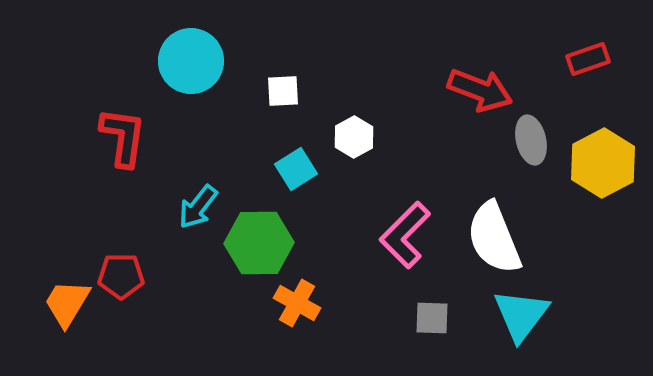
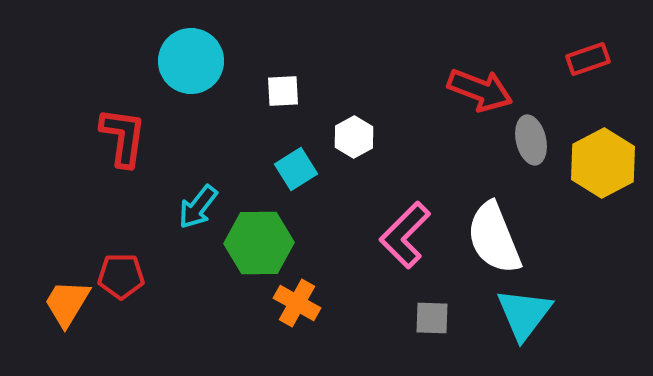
cyan triangle: moved 3 px right, 1 px up
